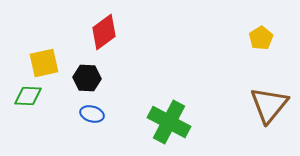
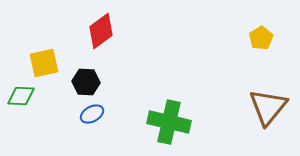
red diamond: moved 3 px left, 1 px up
black hexagon: moved 1 px left, 4 px down
green diamond: moved 7 px left
brown triangle: moved 1 px left, 2 px down
blue ellipse: rotated 45 degrees counterclockwise
green cross: rotated 15 degrees counterclockwise
